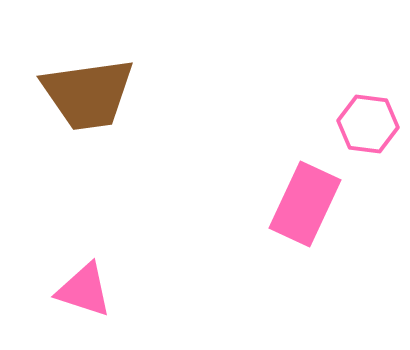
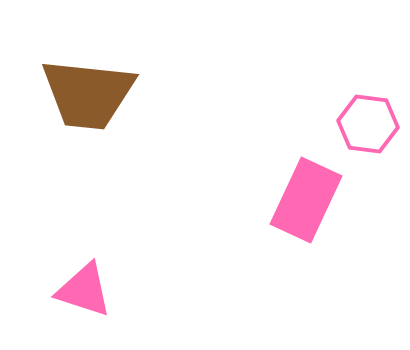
brown trapezoid: rotated 14 degrees clockwise
pink rectangle: moved 1 px right, 4 px up
